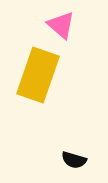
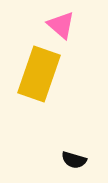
yellow rectangle: moved 1 px right, 1 px up
